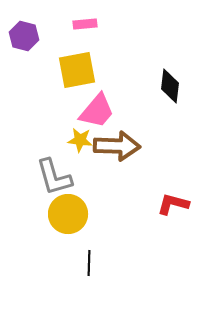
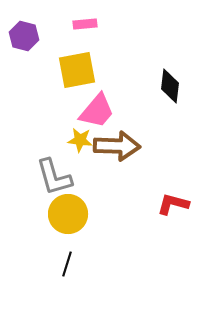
black line: moved 22 px left, 1 px down; rotated 15 degrees clockwise
